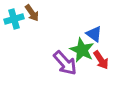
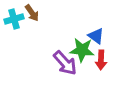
blue triangle: moved 2 px right, 2 px down
green star: rotated 20 degrees counterclockwise
red arrow: rotated 36 degrees clockwise
